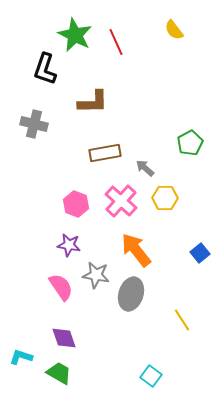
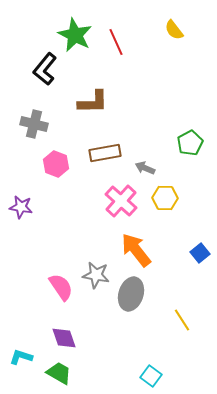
black L-shape: rotated 20 degrees clockwise
gray arrow: rotated 18 degrees counterclockwise
pink hexagon: moved 20 px left, 40 px up
purple star: moved 48 px left, 38 px up
